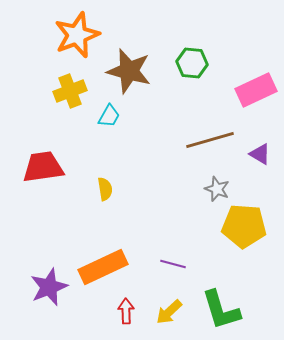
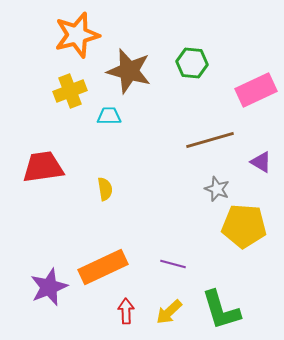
orange star: rotated 6 degrees clockwise
cyan trapezoid: rotated 120 degrees counterclockwise
purple triangle: moved 1 px right, 8 px down
